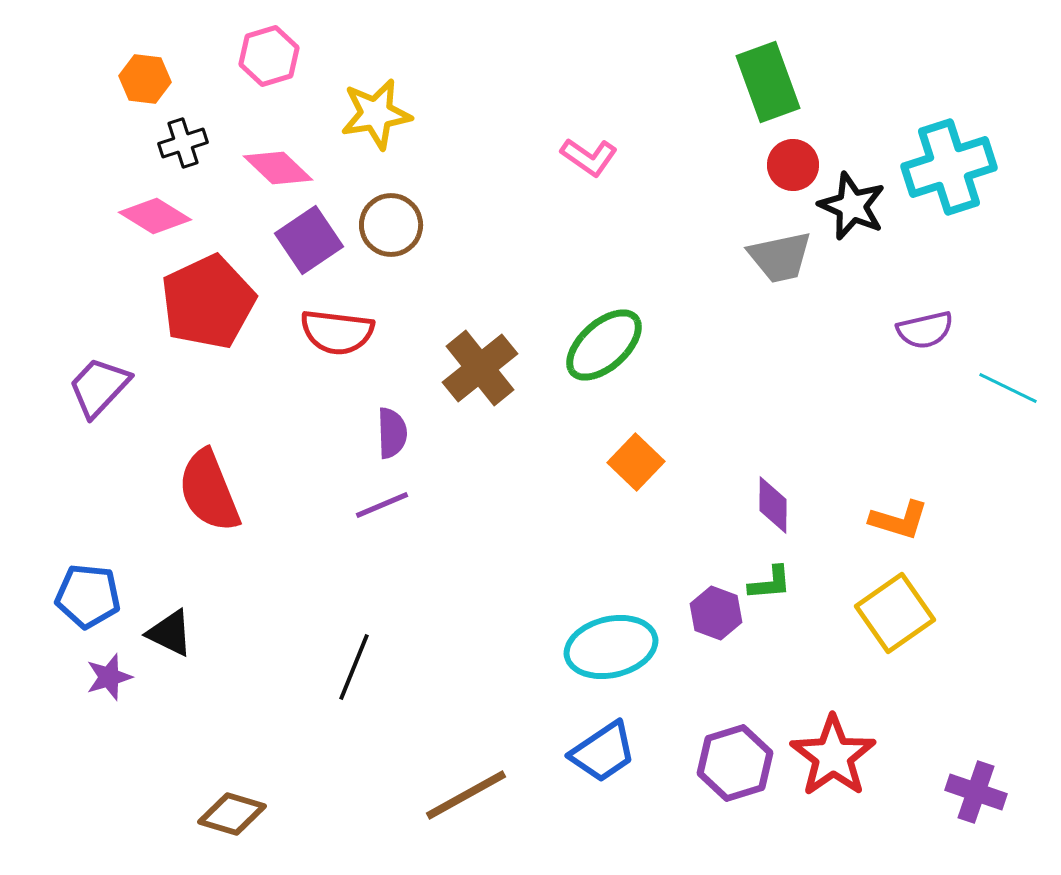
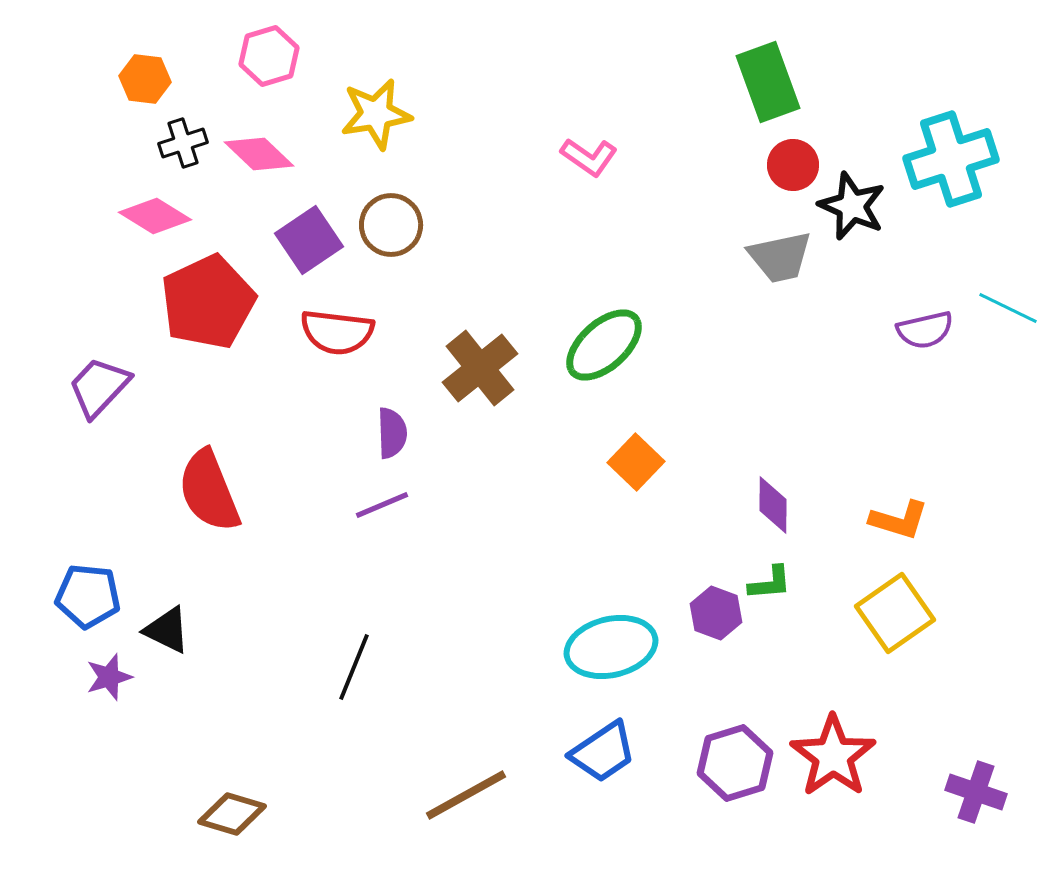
cyan cross at (949, 167): moved 2 px right, 8 px up
pink diamond at (278, 168): moved 19 px left, 14 px up
cyan line at (1008, 388): moved 80 px up
black triangle at (170, 633): moved 3 px left, 3 px up
